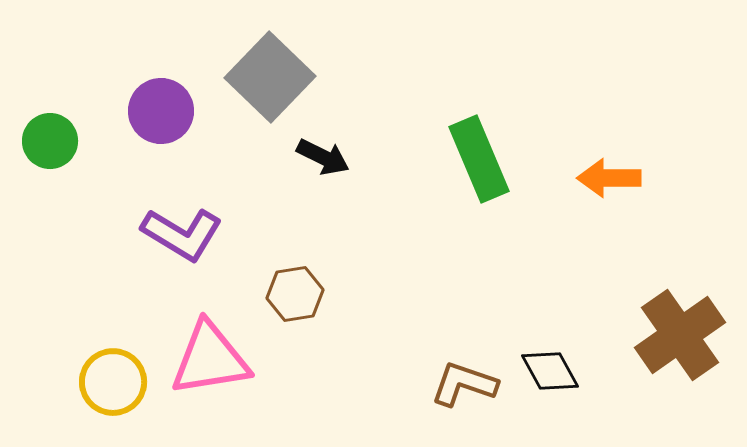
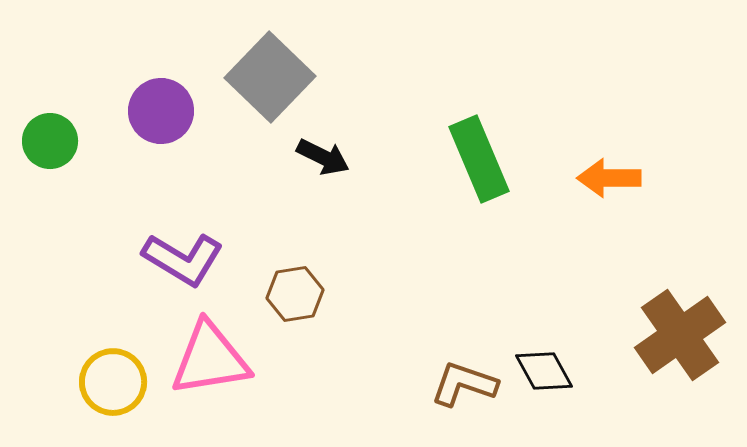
purple L-shape: moved 1 px right, 25 px down
black diamond: moved 6 px left
